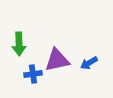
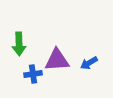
purple triangle: rotated 8 degrees clockwise
